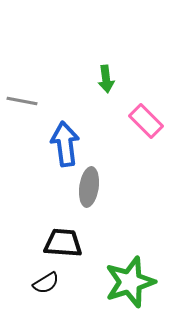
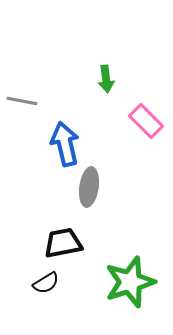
blue arrow: rotated 6 degrees counterclockwise
black trapezoid: rotated 15 degrees counterclockwise
